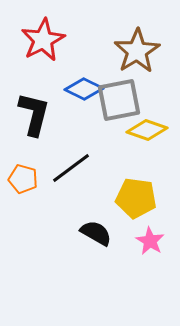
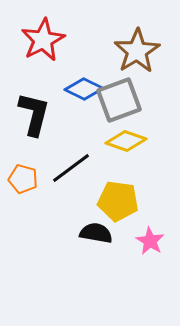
gray square: rotated 9 degrees counterclockwise
yellow diamond: moved 21 px left, 11 px down
yellow pentagon: moved 18 px left, 3 px down
black semicircle: rotated 20 degrees counterclockwise
